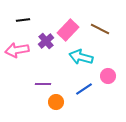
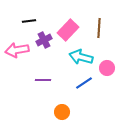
black line: moved 6 px right, 1 px down
brown line: moved 1 px left, 1 px up; rotated 66 degrees clockwise
purple cross: moved 2 px left, 1 px up; rotated 14 degrees clockwise
pink circle: moved 1 px left, 8 px up
purple line: moved 4 px up
blue line: moved 6 px up
orange circle: moved 6 px right, 10 px down
